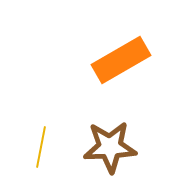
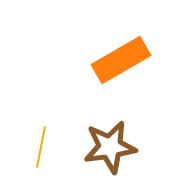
brown star: rotated 6 degrees counterclockwise
